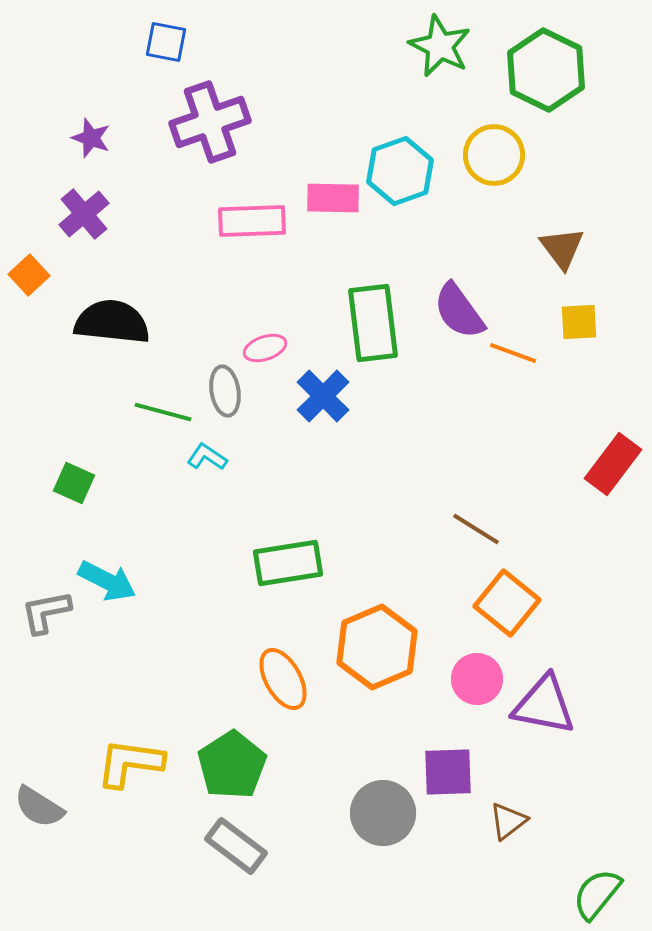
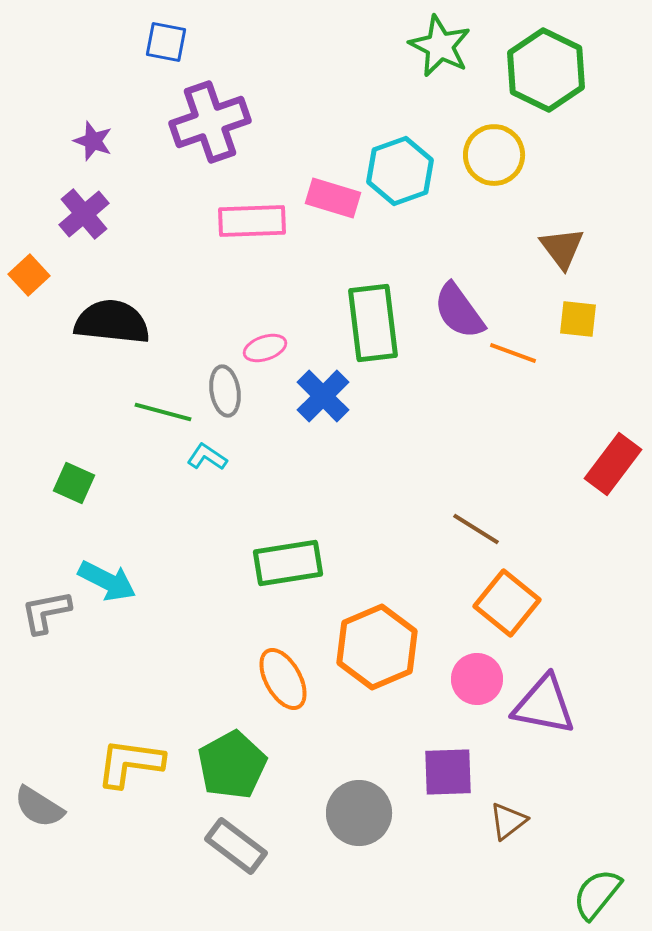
purple star at (91, 138): moved 2 px right, 3 px down
pink rectangle at (333, 198): rotated 16 degrees clockwise
yellow square at (579, 322): moved 1 px left, 3 px up; rotated 9 degrees clockwise
green pentagon at (232, 765): rotated 4 degrees clockwise
gray circle at (383, 813): moved 24 px left
